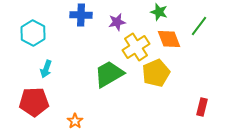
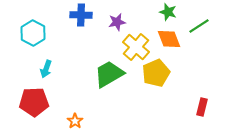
green star: moved 9 px right
green line: rotated 20 degrees clockwise
yellow cross: rotated 16 degrees counterclockwise
